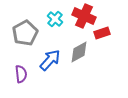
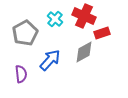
gray diamond: moved 5 px right
